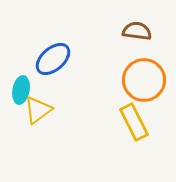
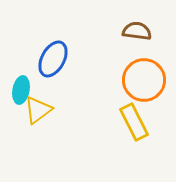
blue ellipse: rotated 21 degrees counterclockwise
